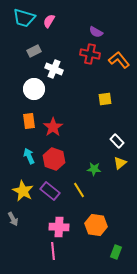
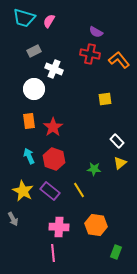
pink line: moved 2 px down
